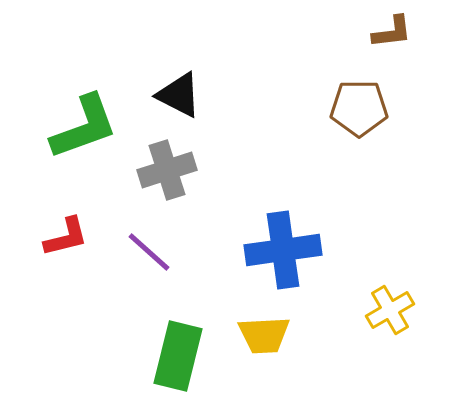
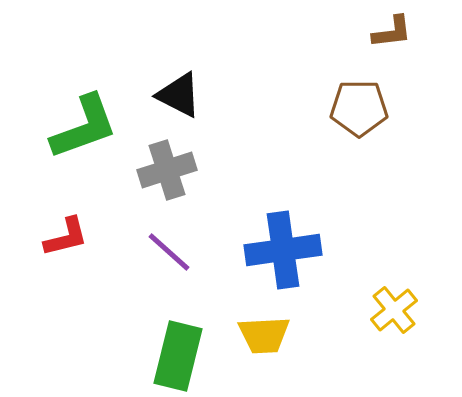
purple line: moved 20 px right
yellow cross: moved 4 px right; rotated 9 degrees counterclockwise
